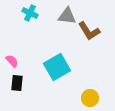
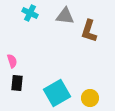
gray triangle: moved 2 px left
brown L-shape: rotated 50 degrees clockwise
pink semicircle: rotated 24 degrees clockwise
cyan square: moved 26 px down
